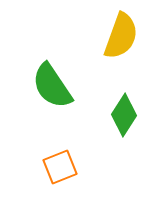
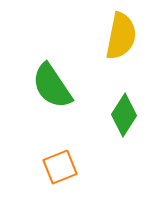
yellow semicircle: rotated 9 degrees counterclockwise
